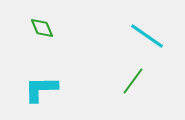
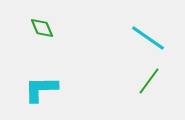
cyan line: moved 1 px right, 2 px down
green line: moved 16 px right
